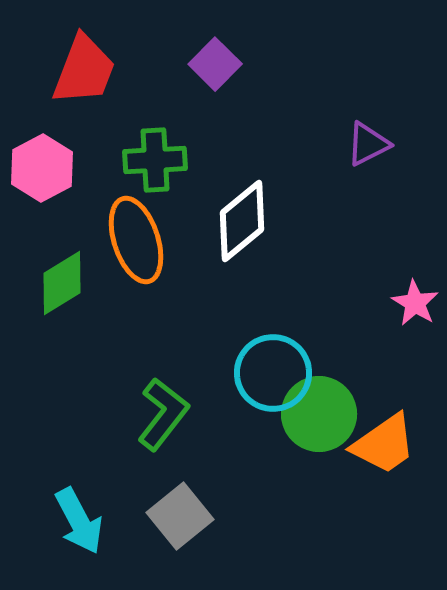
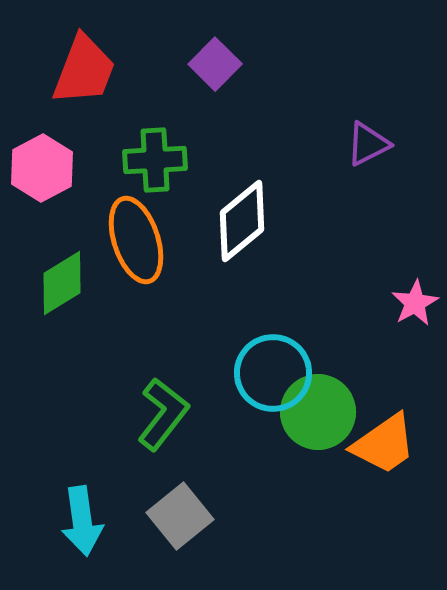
pink star: rotated 12 degrees clockwise
green circle: moved 1 px left, 2 px up
cyan arrow: moved 3 px right; rotated 20 degrees clockwise
